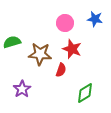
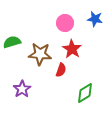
red star: rotated 12 degrees clockwise
